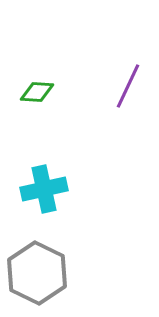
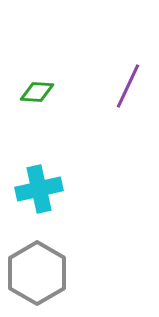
cyan cross: moved 5 px left
gray hexagon: rotated 4 degrees clockwise
